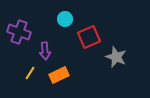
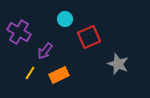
purple cross: rotated 10 degrees clockwise
purple arrow: rotated 42 degrees clockwise
gray star: moved 2 px right, 7 px down
